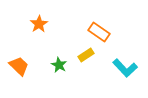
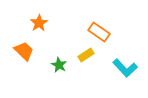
orange star: moved 1 px up
orange trapezoid: moved 5 px right, 15 px up
